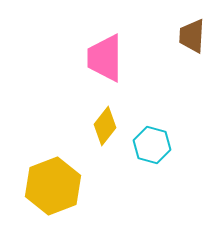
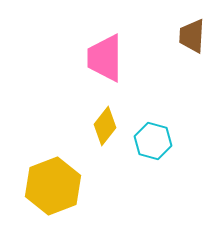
cyan hexagon: moved 1 px right, 4 px up
